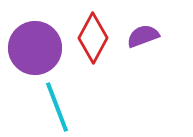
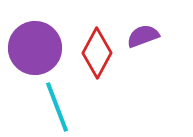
red diamond: moved 4 px right, 15 px down
